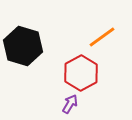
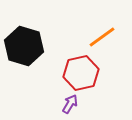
black hexagon: moved 1 px right
red hexagon: rotated 16 degrees clockwise
